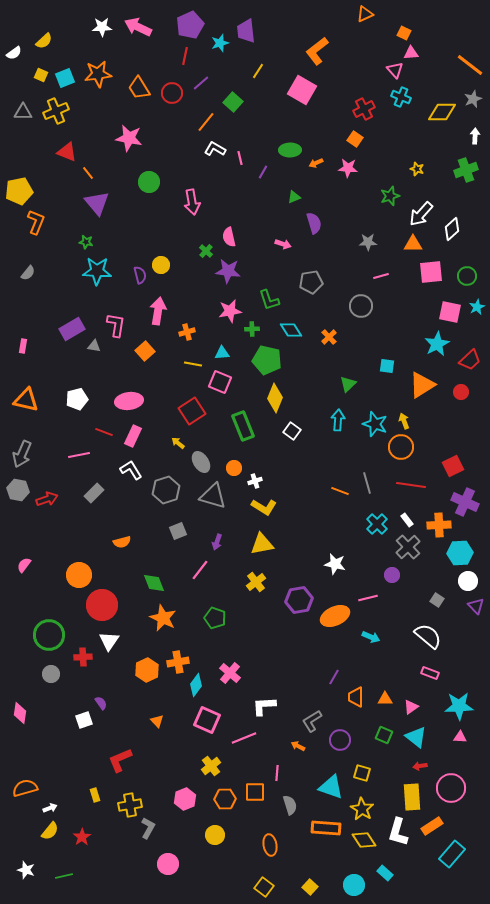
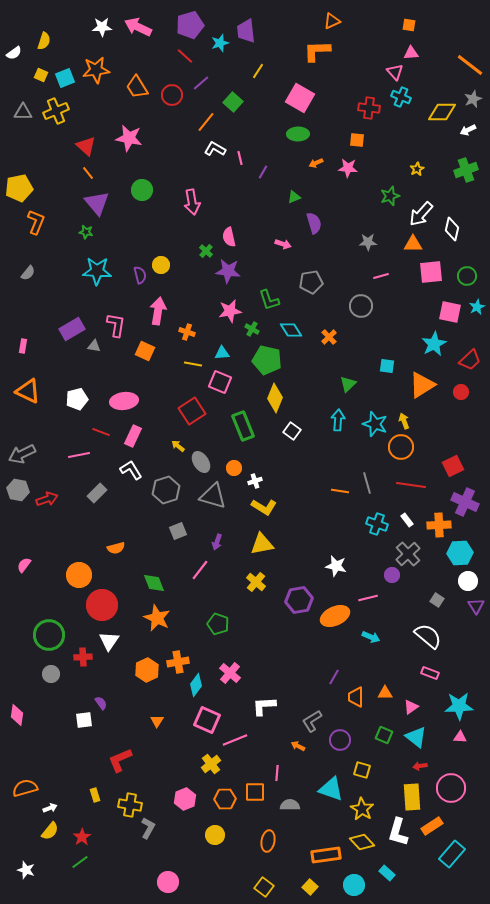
orange triangle at (365, 14): moved 33 px left, 7 px down
purple pentagon at (190, 25): rotated 8 degrees clockwise
orange square at (404, 33): moved 5 px right, 8 px up; rotated 16 degrees counterclockwise
yellow semicircle at (44, 41): rotated 30 degrees counterclockwise
orange L-shape at (317, 51): rotated 36 degrees clockwise
red line at (185, 56): rotated 60 degrees counterclockwise
pink triangle at (395, 70): moved 2 px down
orange star at (98, 74): moved 2 px left, 4 px up
orange trapezoid at (139, 88): moved 2 px left, 1 px up
pink square at (302, 90): moved 2 px left, 8 px down
red circle at (172, 93): moved 2 px down
red cross at (364, 109): moved 5 px right, 1 px up; rotated 35 degrees clockwise
white arrow at (475, 136): moved 7 px left, 6 px up; rotated 119 degrees counterclockwise
orange square at (355, 139): moved 2 px right, 1 px down; rotated 28 degrees counterclockwise
green ellipse at (290, 150): moved 8 px right, 16 px up
red triangle at (67, 152): moved 19 px right, 6 px up; rotated 20 degrees clockwise
yellow star at (417, 169): rotated 24 degrees clockwise
green circle at (149, 182): moved 7 px left, 8 px down
yellow pentagon at (19, 191): moved 3 px up
white diamond at (452, 229): rotated 35 degrees counterclockwise
green star at (86, 242): moved 10 px up
green cross at (252, 329): rotated 32 degrees clockwise
orange cross at (187, 332): rotated 35 degrees clockwise
cyan star at (437, 344): moved 3 px left
orange square at (145, 351): rotated 24 degrees counterclockwise
orange triangle at (26, 400): moved 2 px right, 9 px up; rotated 12 degrees clockwise
pink ellipse at (129, 401): moved 5 px left
red line at (104, 432): moved 3 px left
yellow arrow at (178, 443): moved 3 px down
gray arrow at (22, 454): rotated 40 degrees clockwise
orange line at (340, 491): rotated 12 degrees counterclockwise
gray rectangle at (94, 493): moved 3 px right
cyan cross at (377, 524): rotated 25 degrees counterclockwise
orange semicircle at (122, 542): moved 6 px left, 6 px down
gray cross at (408, 547): moved 7 px down
white star at (335, 564): moved 1 px right, 2 px down
yellow cross at (256, 582): rotated 12 degrees counterclockwise
purple triangle at (476, 606): rotated 12 degrees clockwise
orange star at (163, 618): moved 6 px left
green pentagon at (215, 618): moved 3 px right, 6 px down
orange triangle at (385, 699): moved 6 px up
pink diamond at (20, 713): moved 3 px left, 2 px down
white square at (84, 720): rotated 12 degrees clockwise
orange triangle at (157, 721): rotated 16 degrees clockwise
pink line at (244, 738): moved 9 px left, 2 px down
yellow cross at (211, 766): moved 2 px up
yellow square at (362, 773): moved 3 px up
cyan triangle at (331, 787): moved 2 px down
yellow cross at (130, 805): rotated 20 degrees clockwise
gray semicircle at (290, 805): rotated 72 degrees counterclockwise
orange rectangle at (326, 828): moved 27 px down; rotated 12 degrees counterclockwise
yellow diamond at (364, 840): moved 2 px left, 2 px down; rotated 10 degrees counterclockwise
orange ellipse at (270, 845): moved 2 px left, 4 px up; rotated 20 degrees clockwise
pink circle at (168, 864): moved 18 px down
cyan rectangle at (385, 873): moved 2 px right
green line at (64, 876): moved 16 px right, 14 px up; rotated 24 degrees counterclockwise
